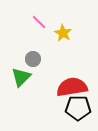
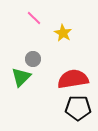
pink line: moved 5 px left, 4 px up
red semicircle: moved 1 px right, 8 px up
